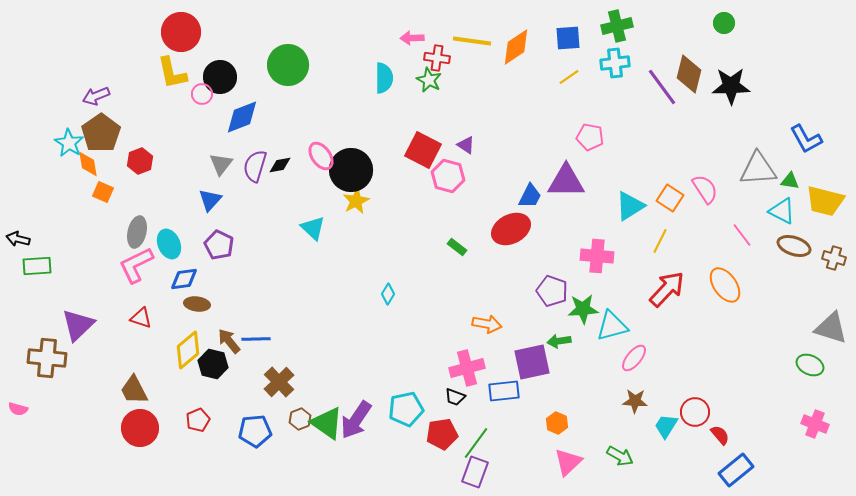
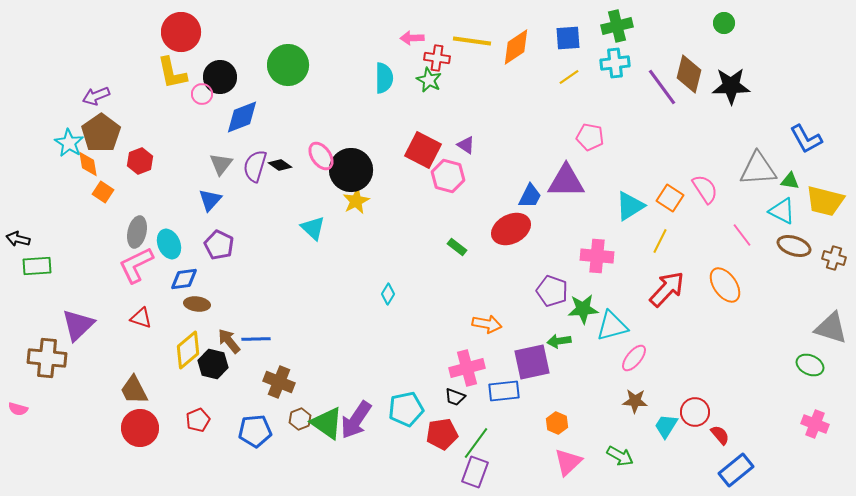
black diamond at (280, 165): rotated 45 degrees clockwise
orange square at (103, 192): rotated 10 degrees clockwise
brown cross at (279, 382): rotated 24 degrees counterclockwise
